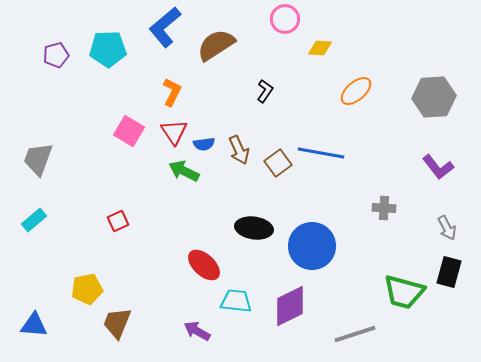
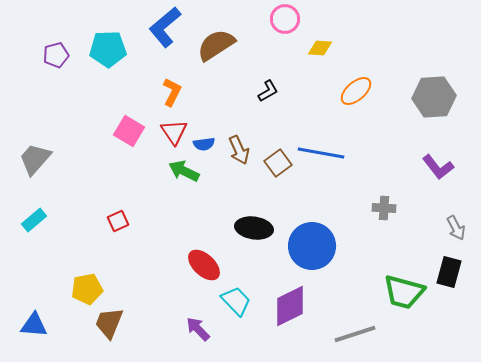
black L-shape: moved 3 px right; rotated 25 degrees clockwise
gray trapezoid: moved 3 px left; rotated 21 degrees clockwise
gray arrow: moved 9 px right
cyan trapezoid: rotated 40 degrees clockwise
brown trapezoid: moved 8 px left
purple arrow: moved 1 px right, 2 px up; rotated 16 degrees clockwise
